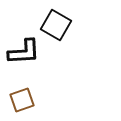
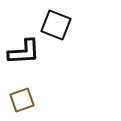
black square: rotated 8 degrees counterclockwise
